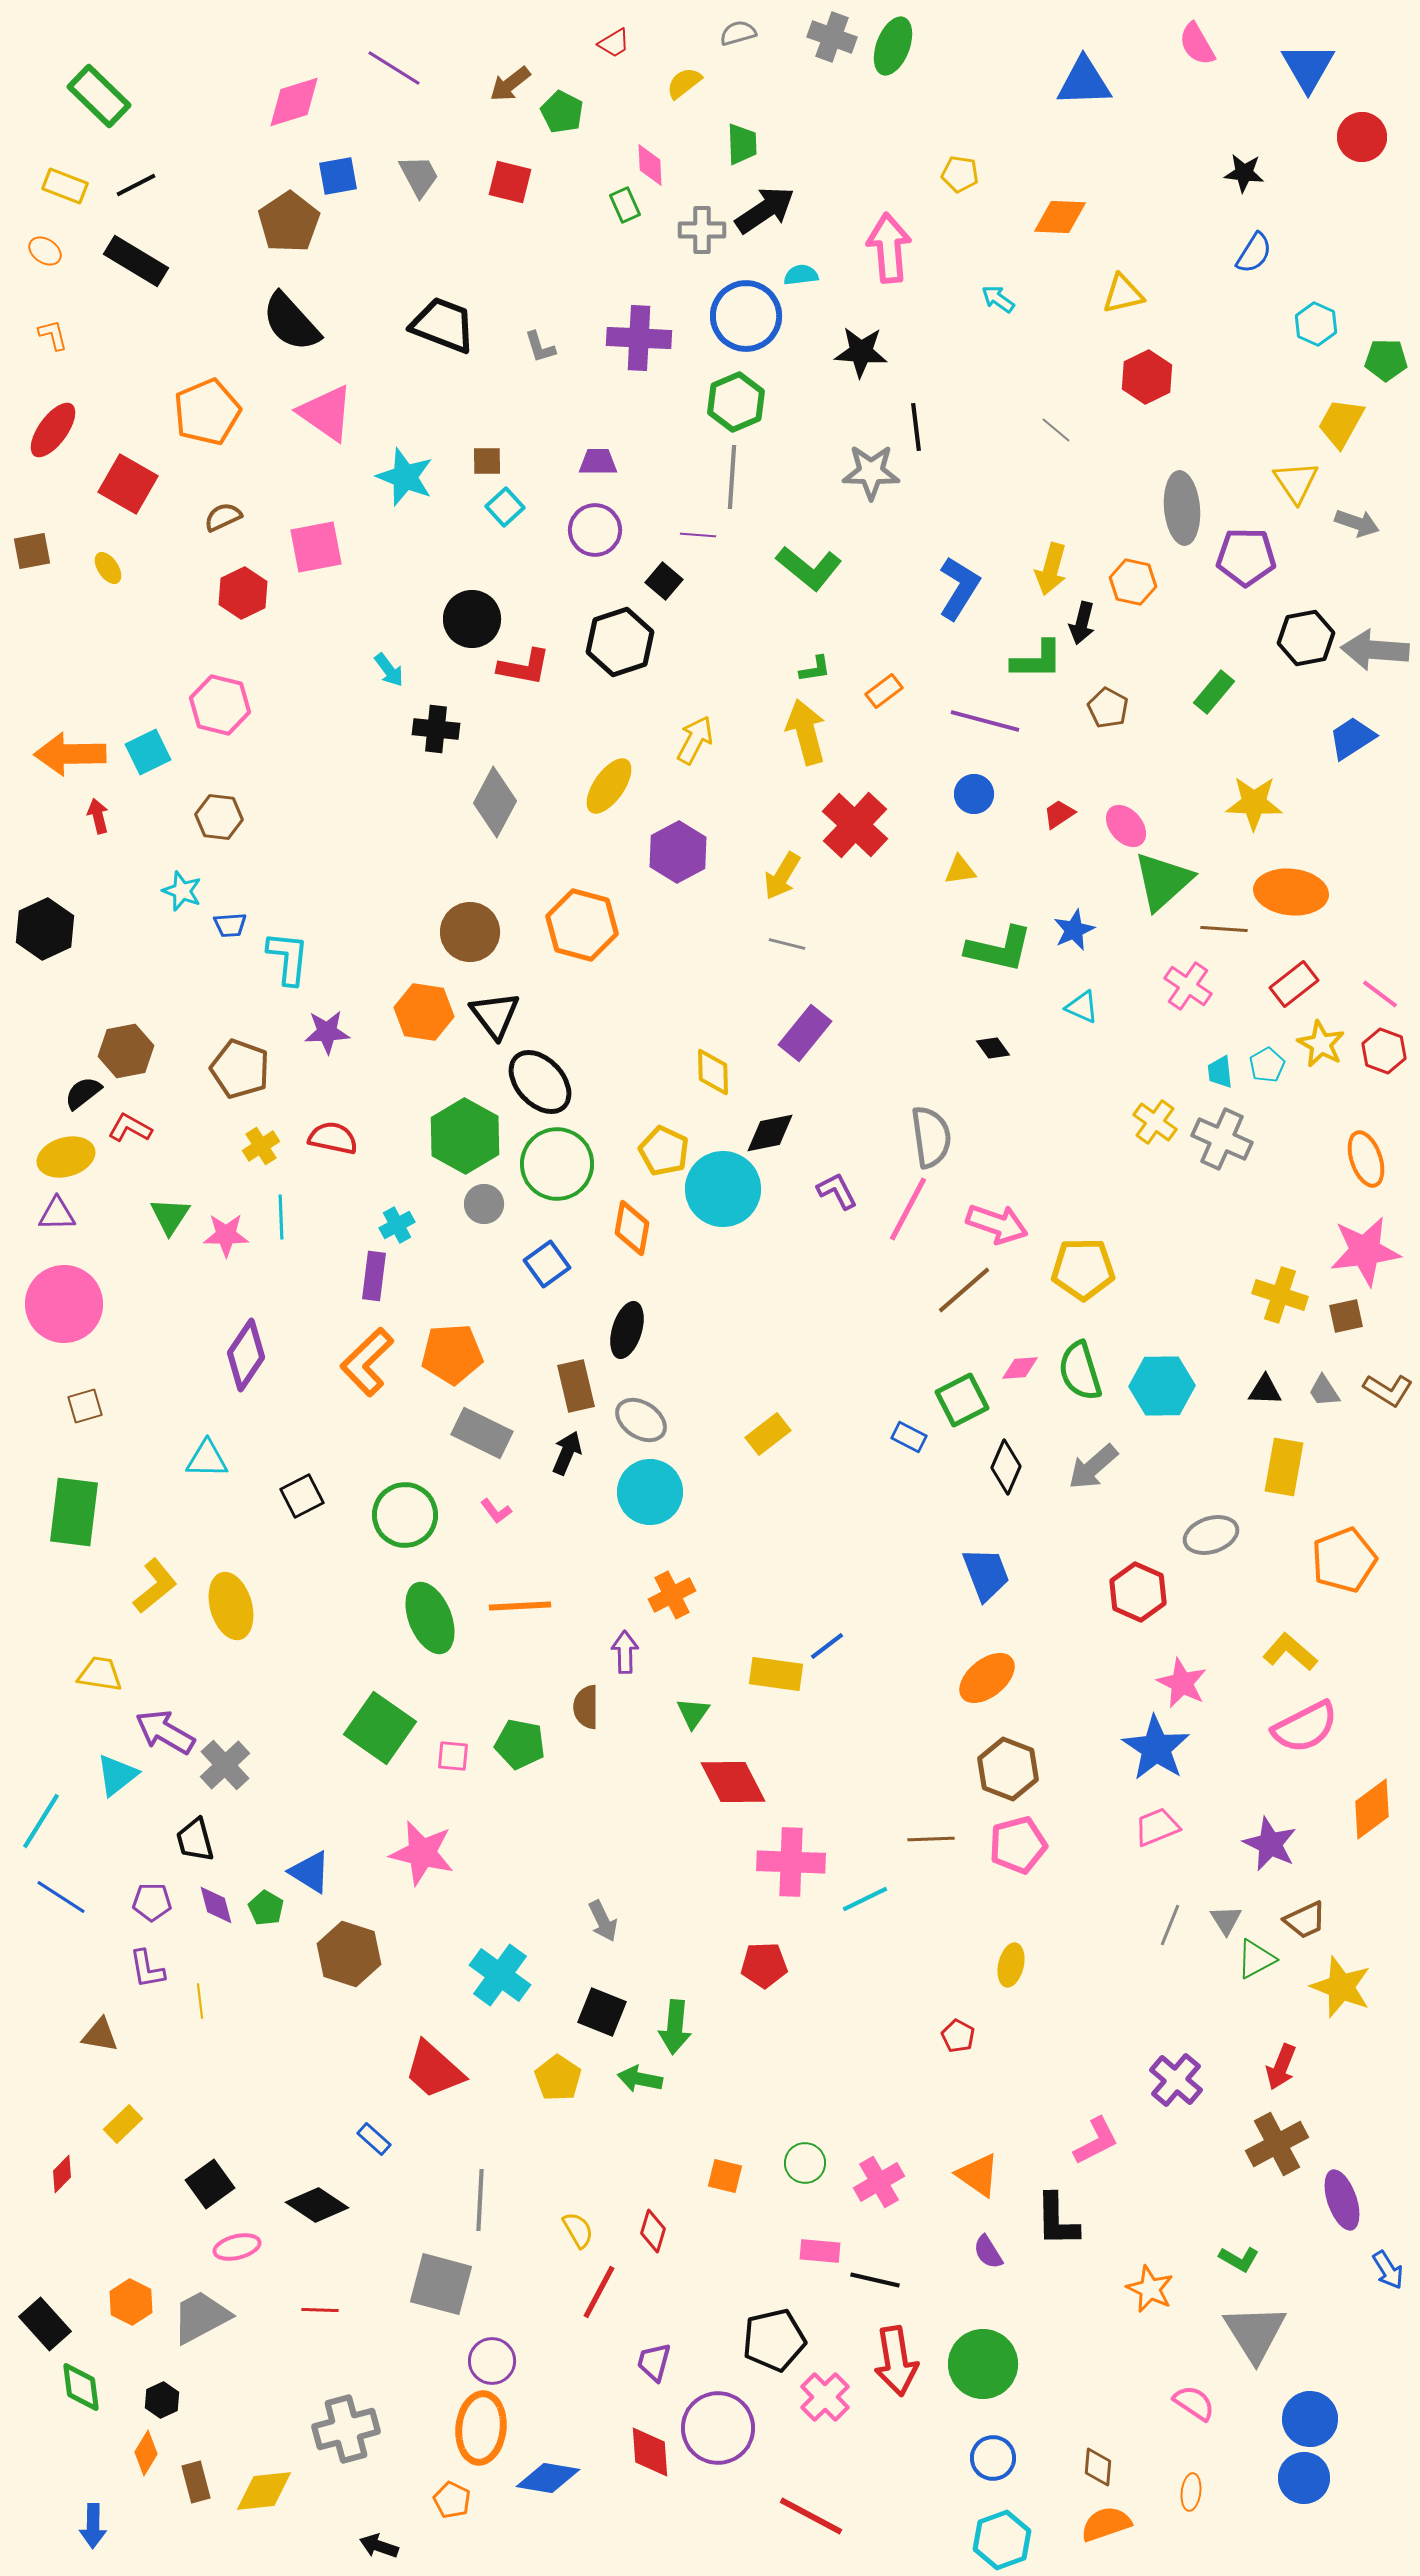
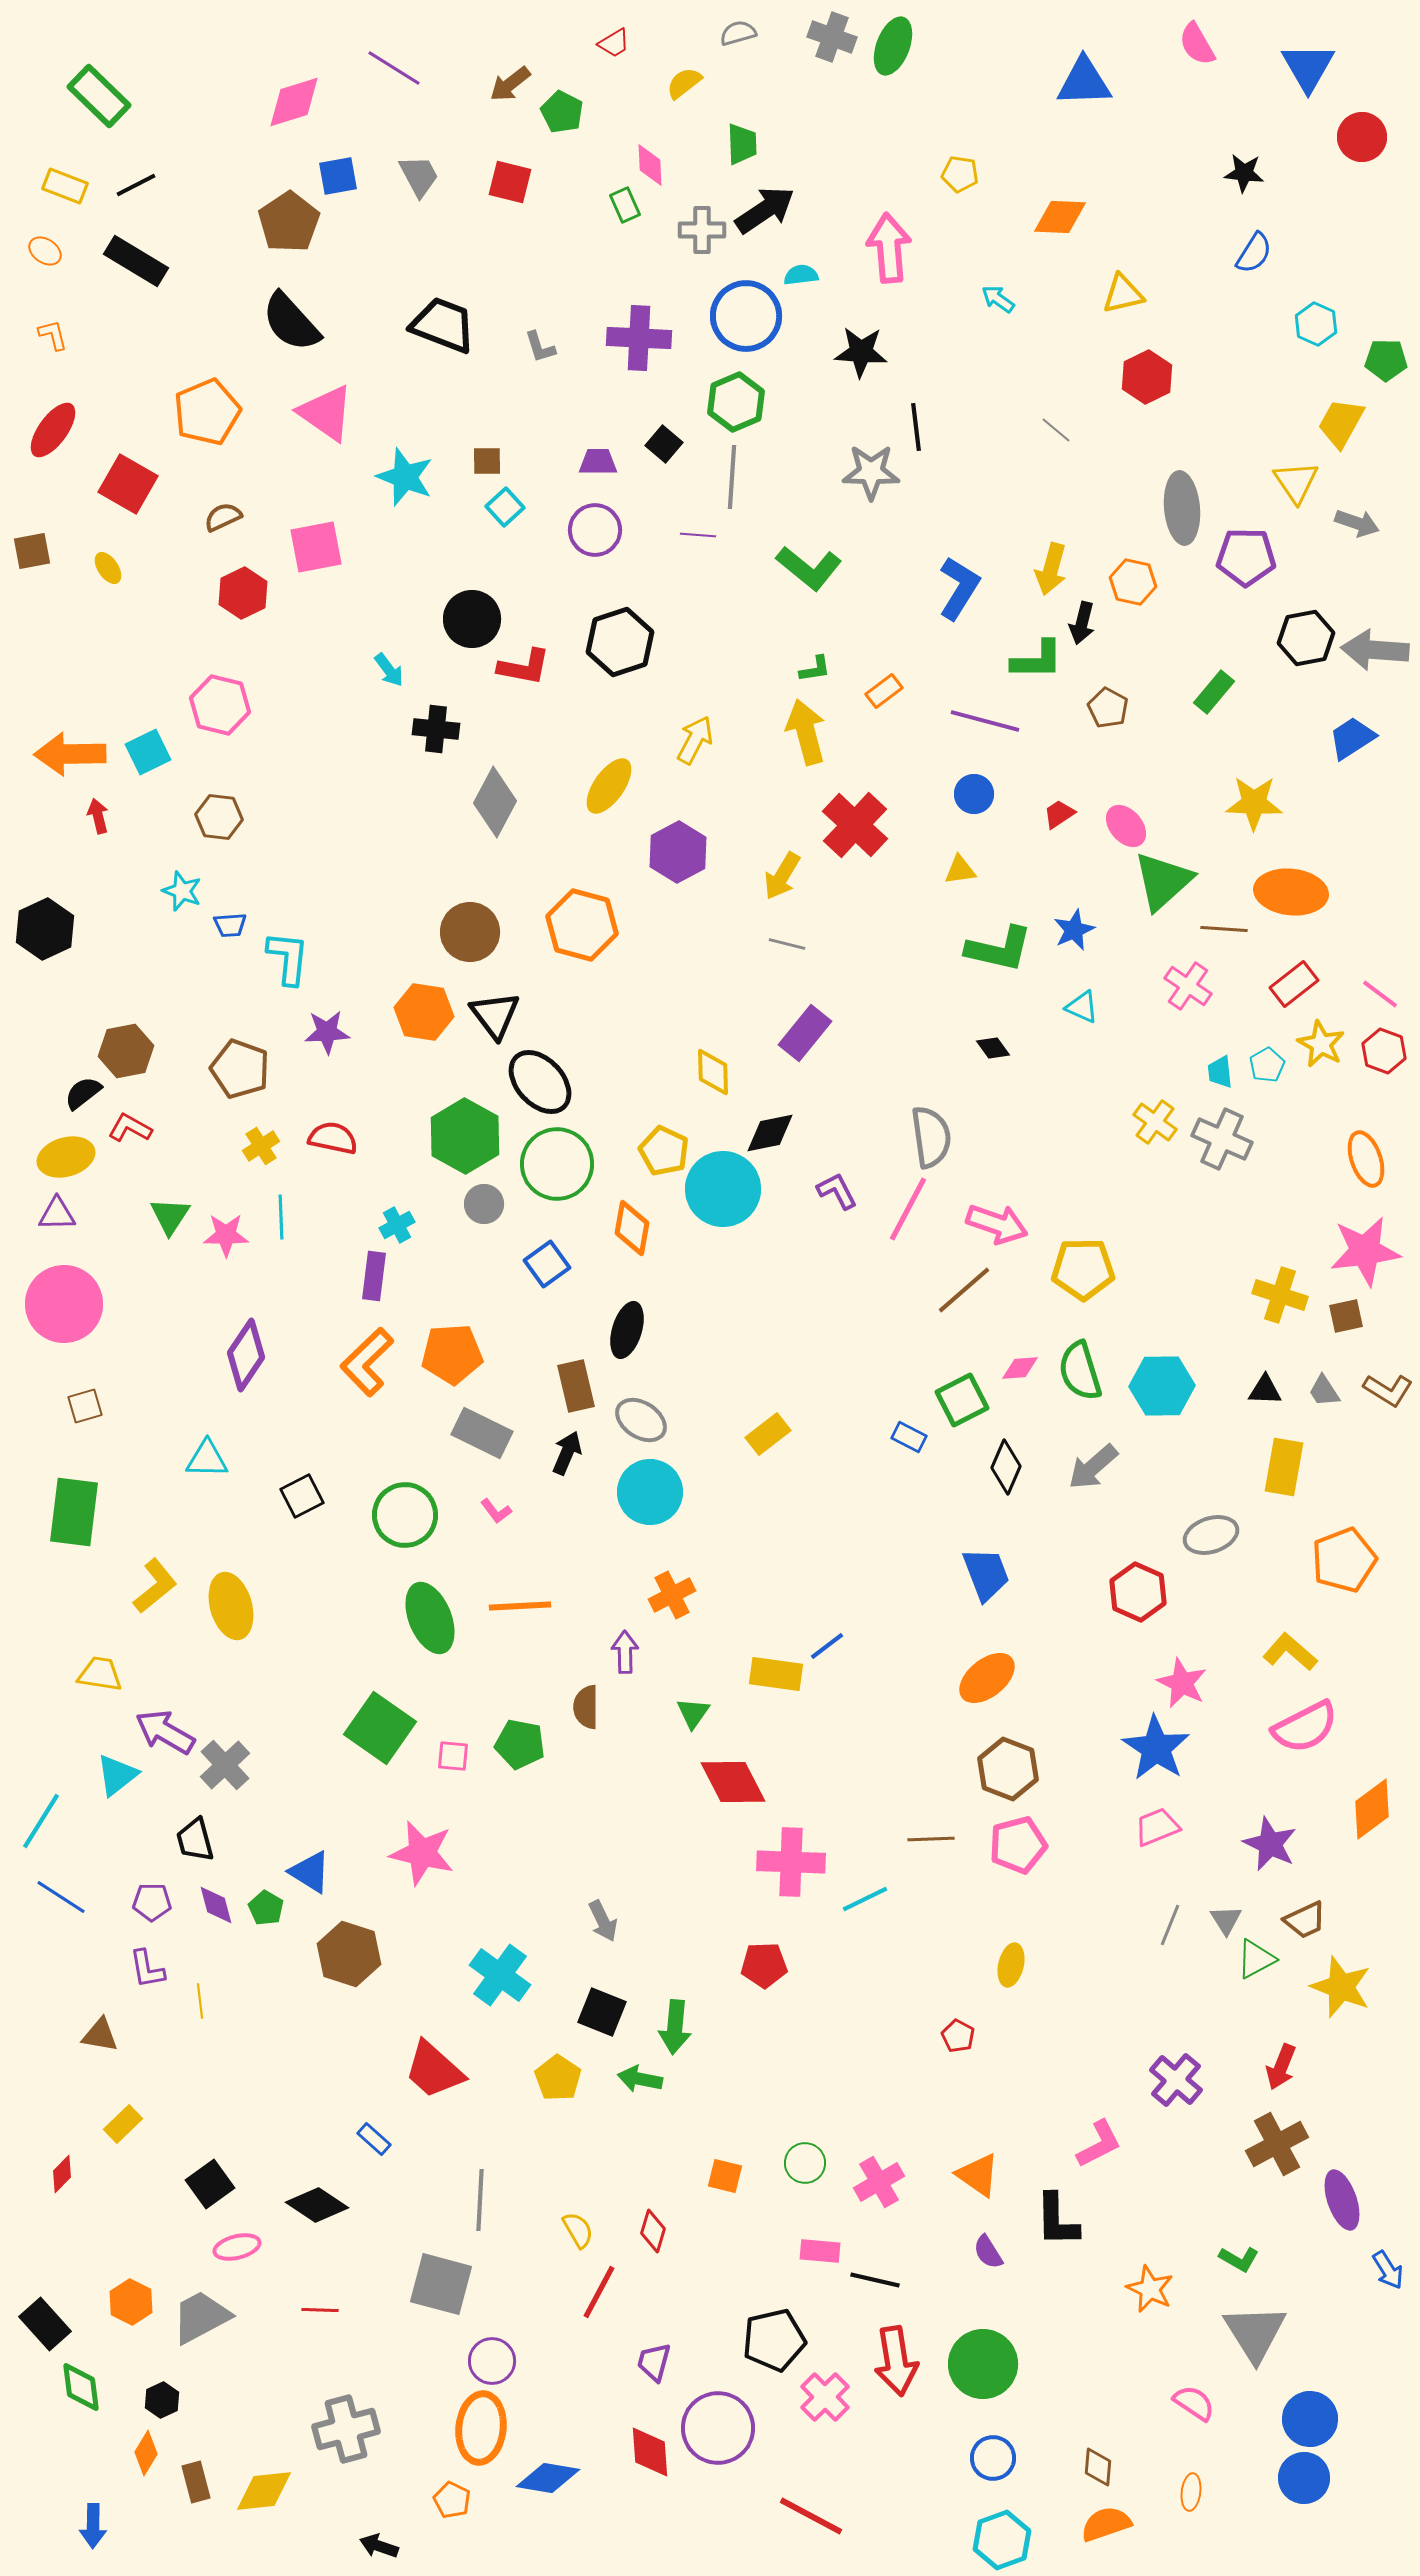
black square at (664, 581): moved 137 px up
pink L-shape at (1096, 2141): moved 3 px right, 3 px down
